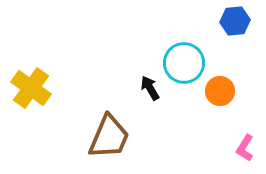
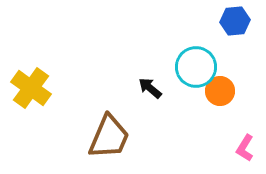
cyan circle: moved 12 px right, 4 px down
black arrow: rotated 20 degrees counterclockwise
